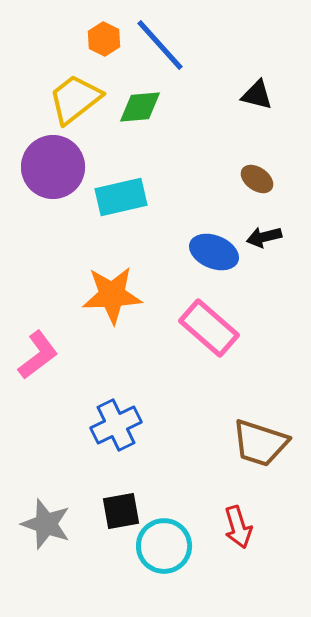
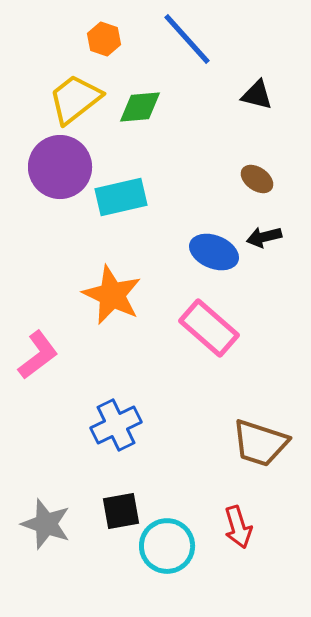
orange hexagon: rotated 8 degrees counterclockwise
blue line: moved 27 px right, 6 px up
purple circle: moved 7 px right
orange star: rotated 28 degrees clockwise
cyan circle: moved 3 px right
